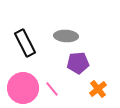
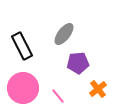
gray ellipse: moved 2 px left, 2 px up; rotated 55 degrees counterclockwise
black rectangle: moved 3 px left, 3 px down
pink line: moved 6 px right, 7 px down
